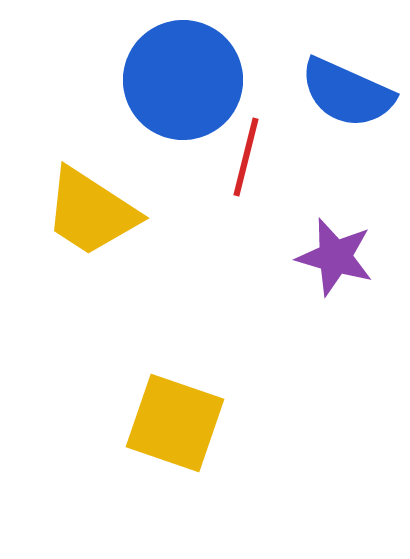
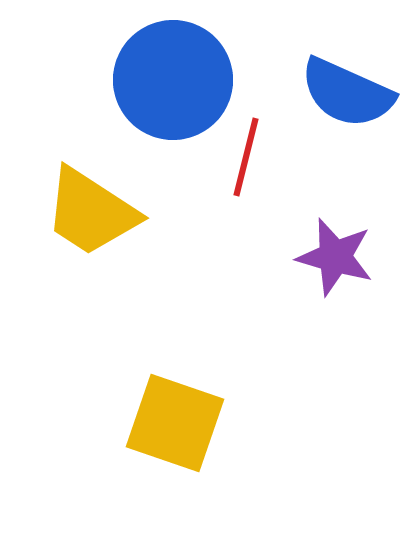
blue circle: moved 10 px left
